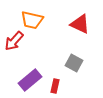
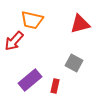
red triangle: rotated 40 degrees counterclockwise
